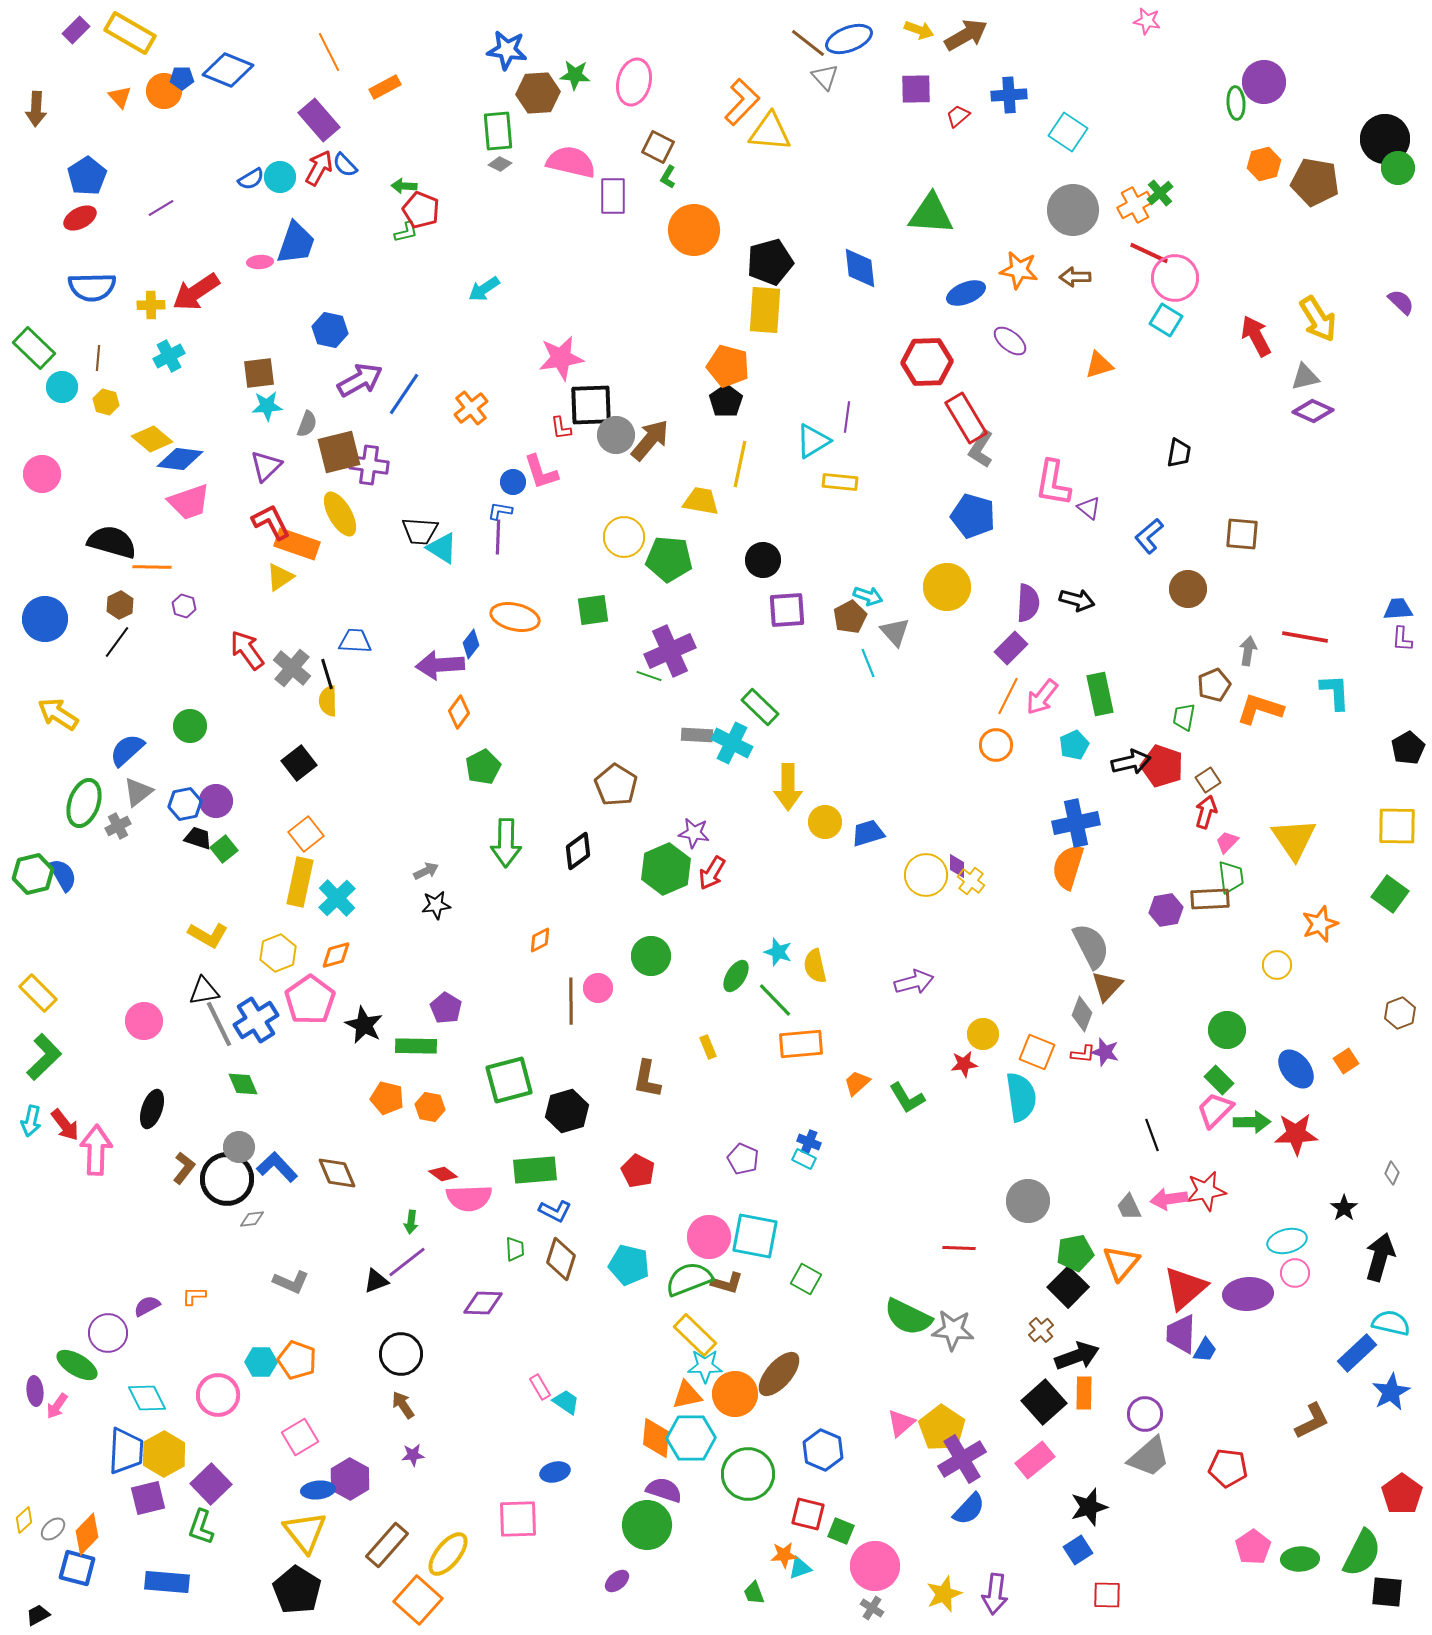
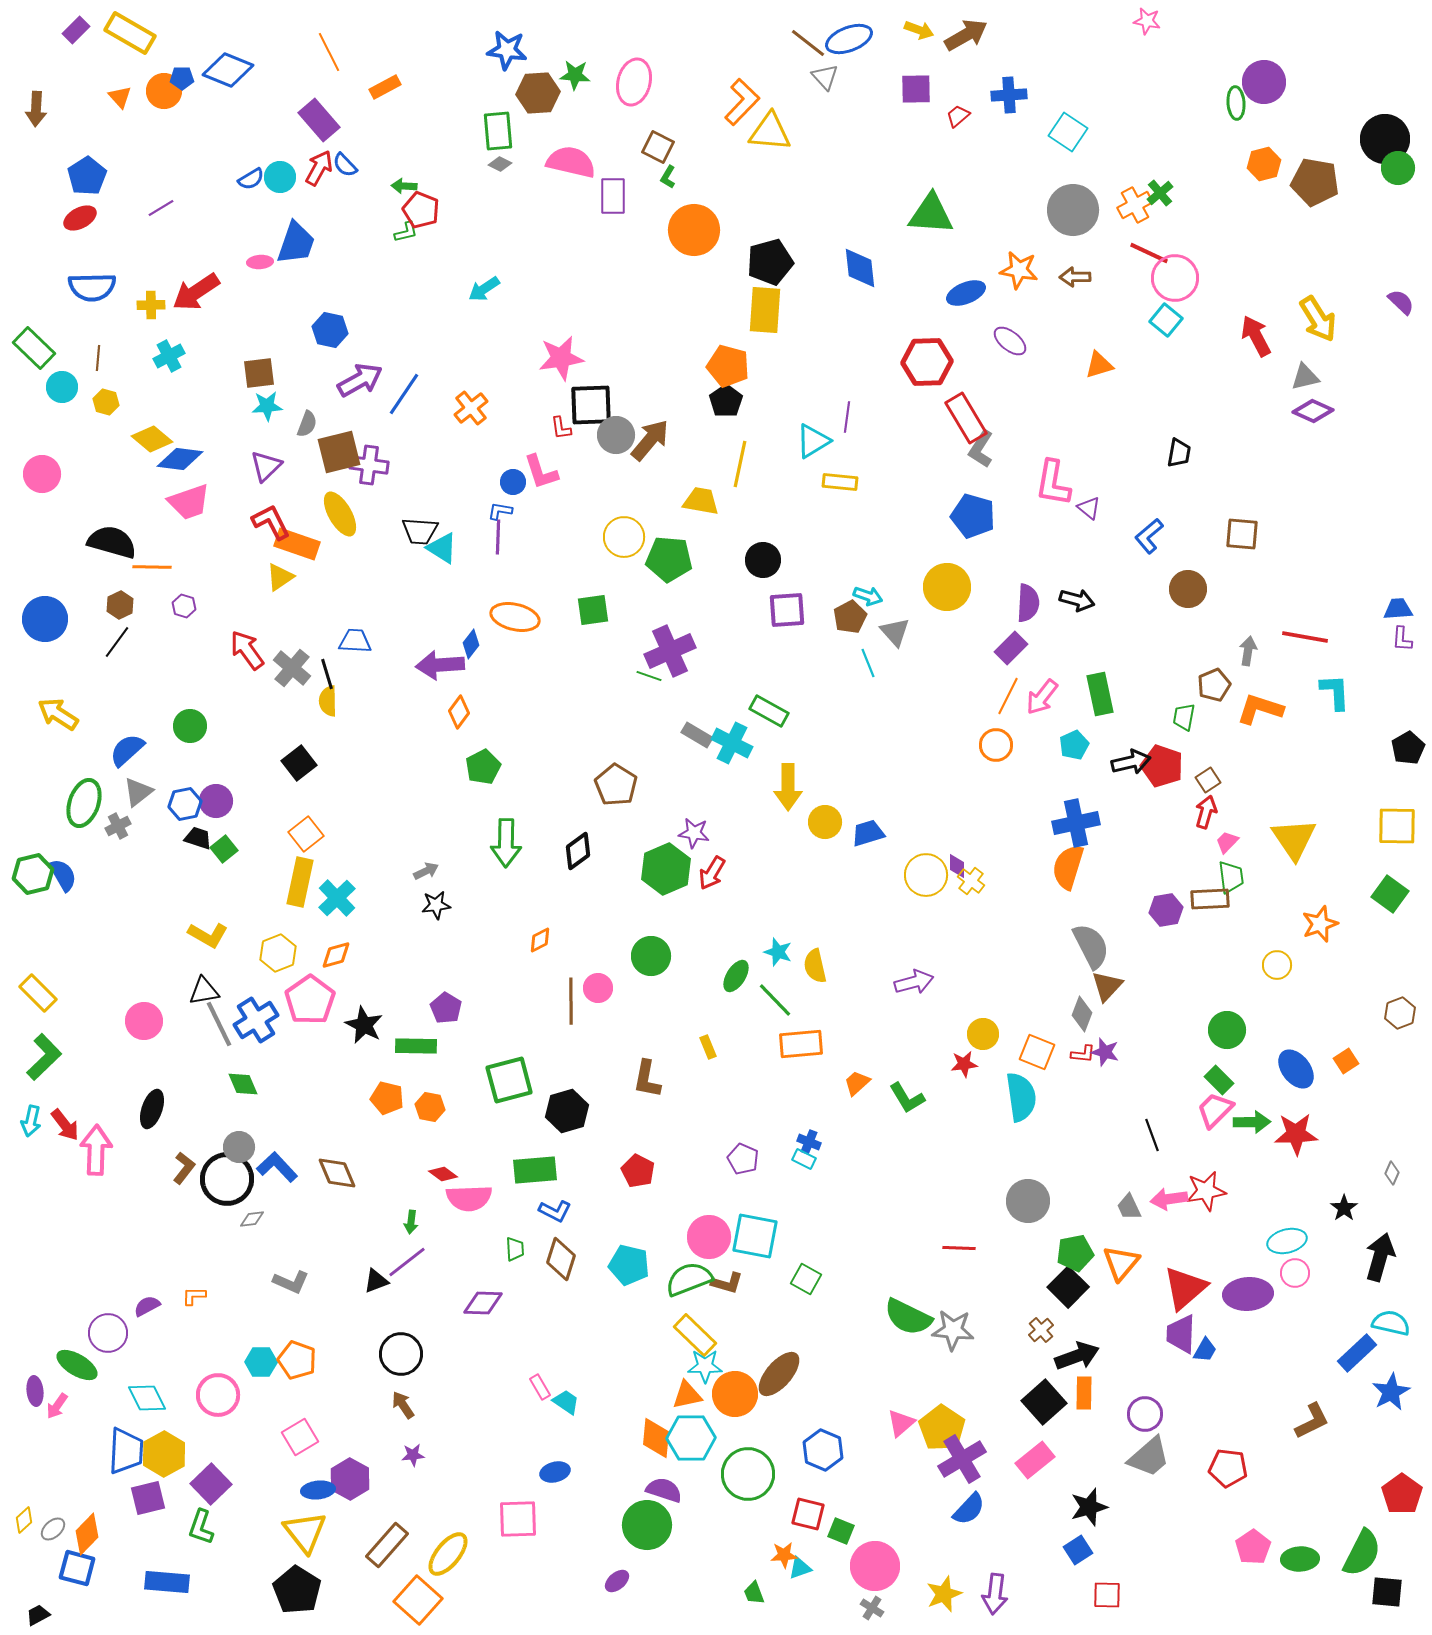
cyan square at (1166, 320): rotated 8 degrees clockwise
green rectangle at (760, 707): moved 9 px right, 4 px down; rotated 15 degrees counterclockwise
gray rectangle at (697, 735): rotated 28 degrees clockwise
